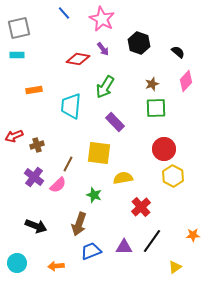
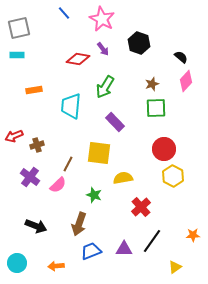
black semicircle: moved 3 px right, 5 px down
purple cross: moved 4 px left
purple triangle: moved 2 px down
